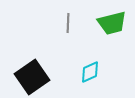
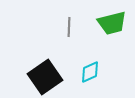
gray line: moved 1 px right, 4 px down
black square: moved 13 px right
